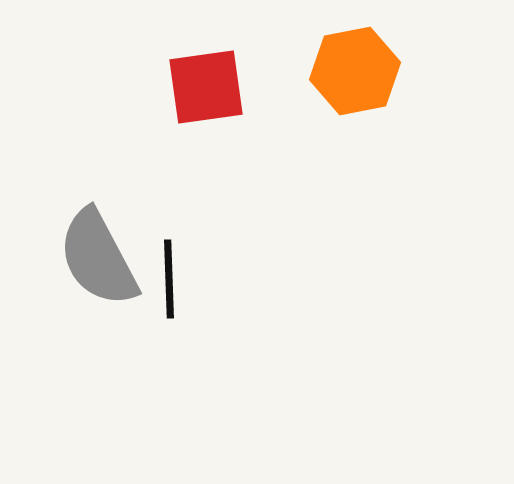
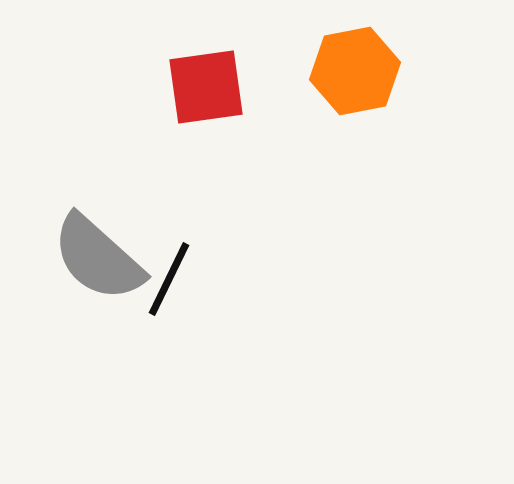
gray semicircle: rotated 20 degrees counterclockwise
black line: rotated 28 degrees clockwise
